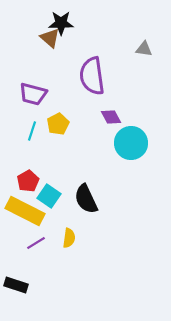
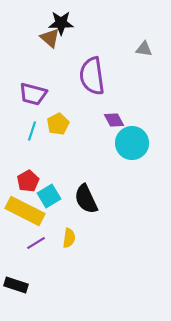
purple diamond: moved 3 px right, 3 px down
cyan circle: moved 1 px right
cyan square: rotated 25 degrees clockwise
